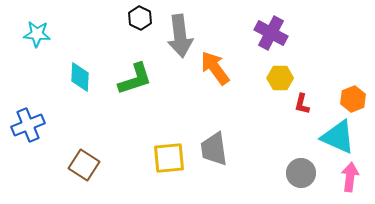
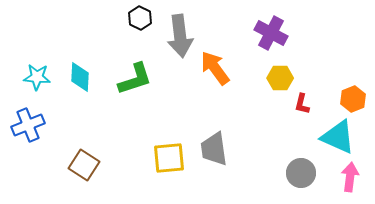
cyan star: moved 43 px down
